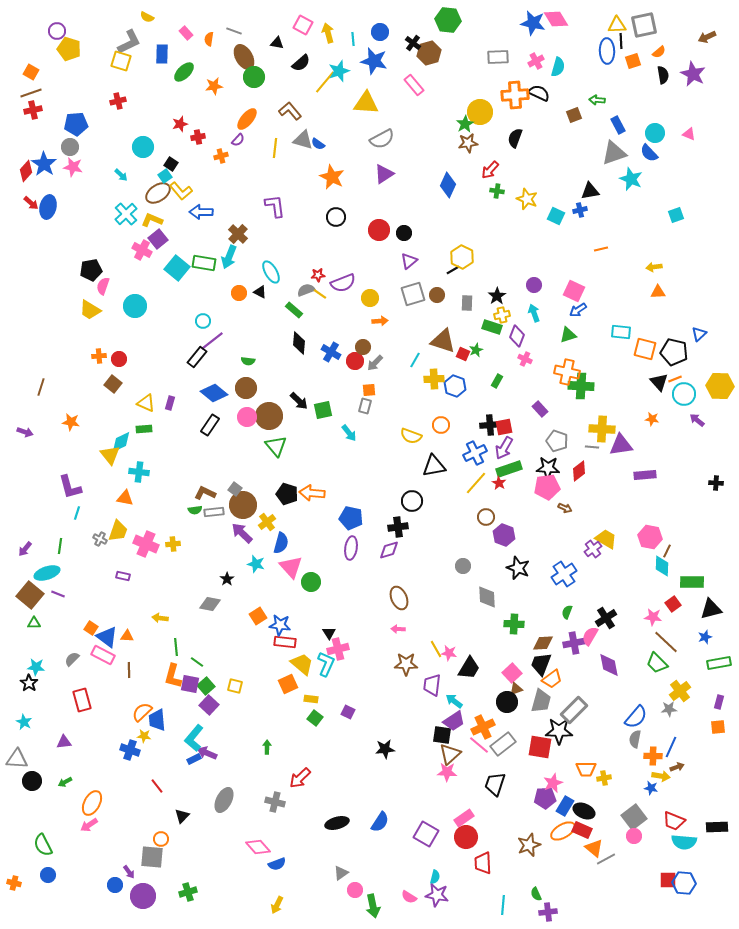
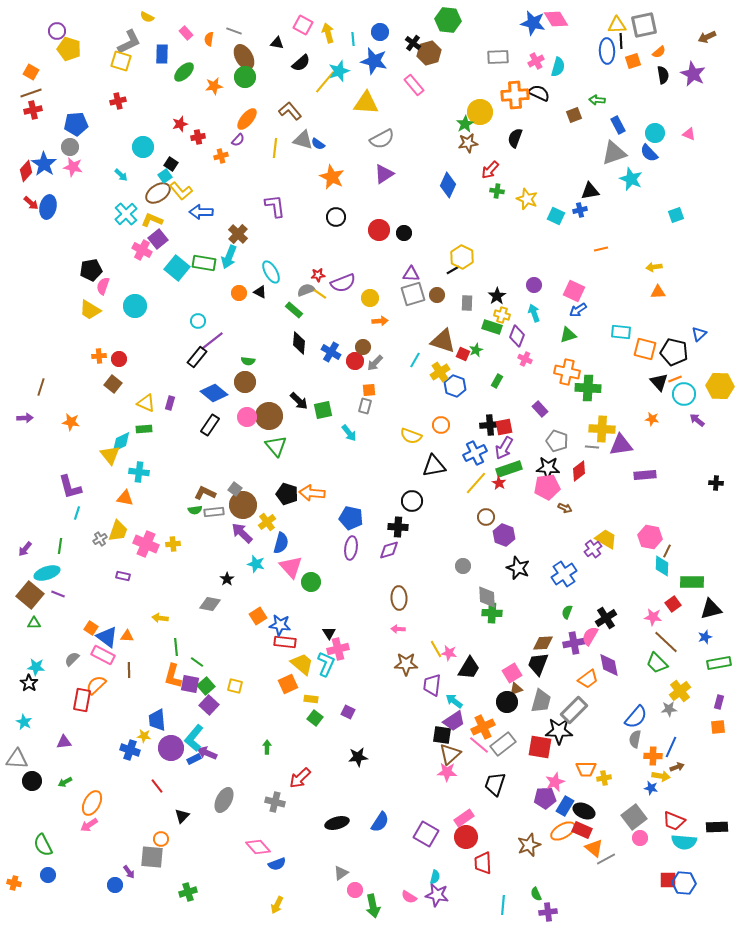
green circle at (254, 77): moved 9 px left
purple triangle at (409, 261): moved 2 px right, 13 px down; rotated 42 degrees clockwise
yellow cross at (502, 315): rotated 28 degrees clockwise
cyan circle at (203, 321): moved 5 px left
yellow cross at (434, 379): moved 6 px right, 7 px up; rotated 30 degrees counterclockwise
green cross at (581, 386): moved 7 px right, 2 px down
brown circle at (246, 388): moved 1 px left, 6 px up
purple arrow at (25, 432): moved 14 px up; rotated 21 degrees counterclockwise
black cross at (398, 527): rotated 12 degrees clockwise
gray cross at (100, 539): rotated 32 degrees clockwise
brown ellipse at (399, 598): rotated 20 degrees clockwise
green cross at (514, 624): moved 22 px left, 11 px up
black trapezoid at (541, 664): moved 3 px left
pink square at (512, 673): rotated 12 degrees clockwise
orange trapezoid at (552, 679): moved 36 px right
red rectangle at (82, 700): rotated 25 degrees clockwise
orange semicircle at (142, 712): moved 46 px left, 27 px up
black star at (385, 749): moved 27 px left, 8 px down
pink star at (553, 783): moved 2 px right, 1 px up
pink circle at (634, 836): moved 6 px right, 2 px down
purple circle at (143, 896): moved 28 px right, 148 px up
